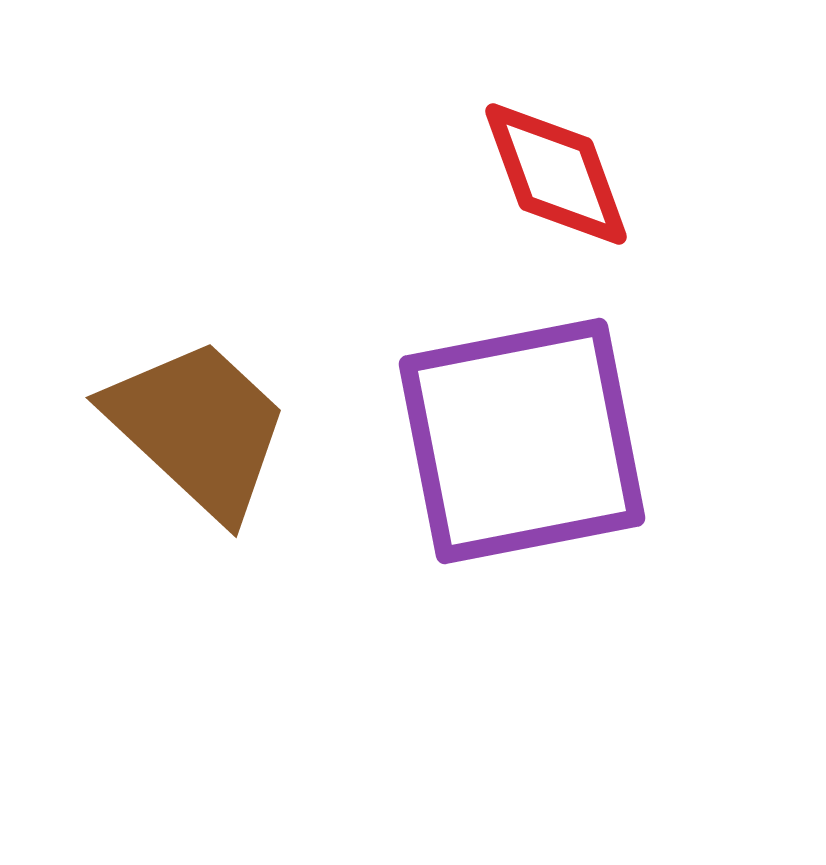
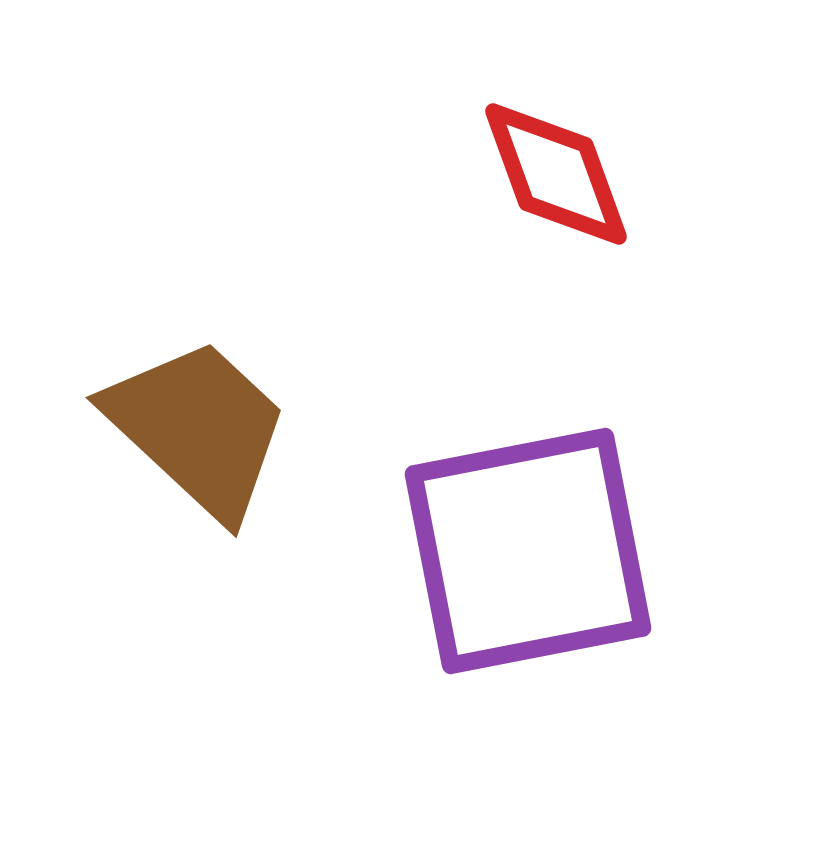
purple square: moved 6 px right, 110 px down
